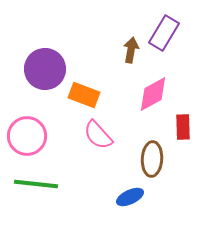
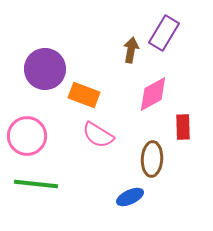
pink semicircle: rotated 16 degrees counterclockwise
